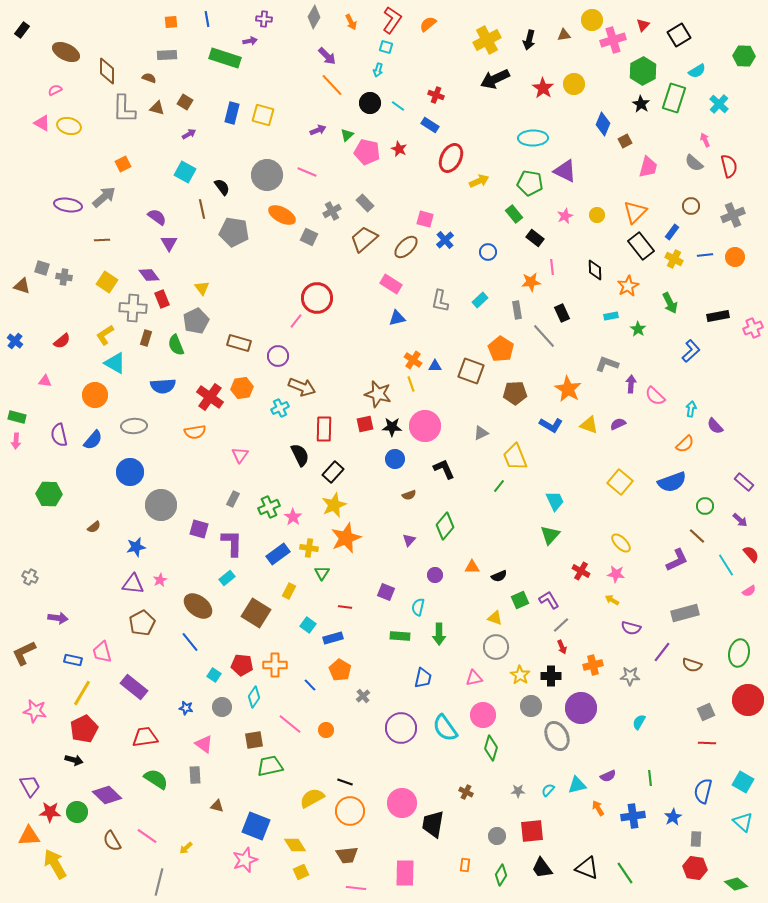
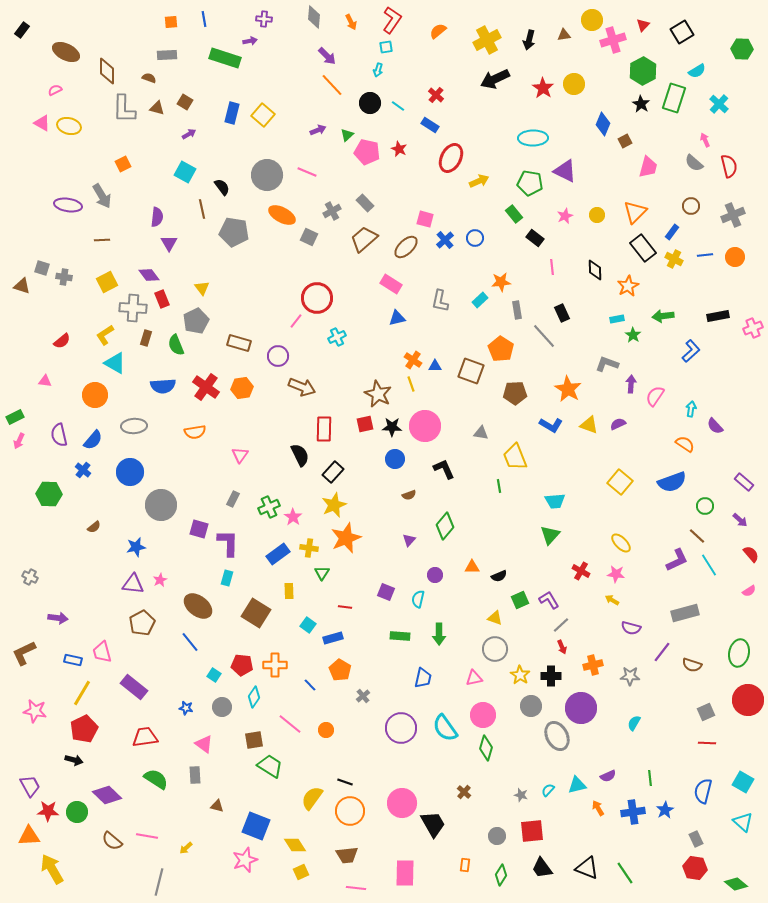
gray diamond at (314, 17): rotated 25 degrees counterclockwise
blue line at (207, 19): moved 3 px left
orange semicircle at (428, 24): moved 10 px right, 7 px down
black square at (679, 35): moved 3 px right, 3 px up
cyan square at (386, 47): rotated 24 degrees counterclockwise
green hexagon at (744, 56): moved 2 px left, 7 px up
red cross at (436, 95): rotated 21 degrees clockwise
yellow square at (263, 115): rotated 25 degrees clockwise
gray arrow at (104, 197): moved 2 px left, 1 px up; rotated 100 degrees clockwise
purple semicircle at (157, 217): rotated 60 degrees clockwise
black rectangle at (641, 246): moved 2 px right, 2 px down
blue circle at (488, 252): moved 13 px left, 14 px up
yellow square at (107, 282): rotated 30 degrees clockwise
orange star at (531, 282): moved 30 px left
green arrow at (670, 303): moved 7 px left, 13 px down; rotated 110 degrees clockwise
cyan rectangle at (611, 316): moved 6 px right, 3 px down
green star at (638, 329): moved 5 px left, 6 px down
blue cross at (15, 341): moved 68 px right, 129 px down
brown star at (378, 394): rotated 12 degrees clockwise
pink semicircle at (655, 396): rotated 80 degrees clockwise
red cross at (210, 397): moved 4 px left, 10 px up
cyan cross at (280, 408): moved 57 px right, 71 px up
green rectangle at (17, 417): moved 2 px left; rotated 42 degrees counterclockwise
gray triangle at (481, 433): rotated 35 degrees clockwise
pink arrow at (16, 441): moved 3 px right; rotated 21 degrees clockwise
orange semicircle at (685, 444): rotated 102 degrees counterclockwise
green line at (499, 486): rotated 48 degrees counterclockwise
cyan trapezoid at (555, 501): rotated 110 degrees clockwise
purple L-shape at (232, 543): moved 4 px left
cyan line at (726, 565): moved 17 px left
cyan rectangle at (227, 578): rotated 35 degrees counterclockwise
yellow rectangle at (289, 591): rotated 28 degrees counterclockwise
cyan semicircle at (418, 607): moved 8 px up
gray circle at (496, 647): moved 1 px left, 2 px down
cyan semicircle at (639, 722): moved 5 px left, 1 px down
green diamond at (491, 748): moved 5 px left
green trapezoid at (270, 766): rotated 44 degrees clockwise
gray star at (518, 791): moved 3 px right, 4 px down; rotated 16 degrees clockwise
brown cross at (466, 792): moved 2 px left; rotated 16 degrees clockwise
yellow semicircle at (312, 798): rotated 25 degrees counterclockwise
red star at (50, 812): moved 2 px left, 1 px up
blue cross at (633, 816): moved 4 px up
blue star at (673, 817): moved 8 px left, 7 px up
black trapezoid at (433, 824): rotated 140 degrees clockwise
pink line at (147, 836): rotated 25 degrees counterclockwise
gray rectangle at (696, 839): rotated 28 degrees counterclockwise
brown semicircle at (112, 841): rotated 20 degrees counterclockwise
yellow arrow at (55, 864): moved 3 px left, 5 px down
